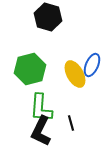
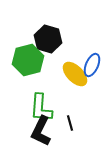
black hexagon: moved 22 px down
green hexagon: moved 2 px left, 9 px up
yellow ellipse: rotated 16 degrees counterclockwise
black line: moved 1 px left
